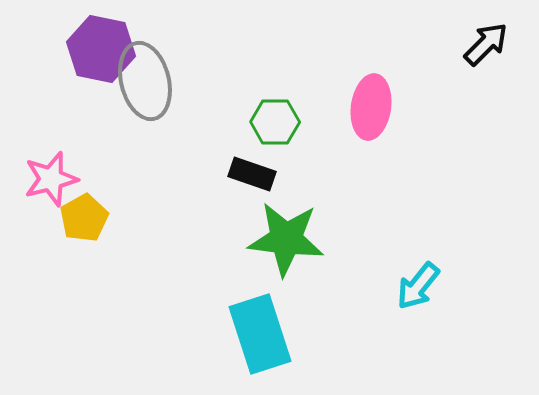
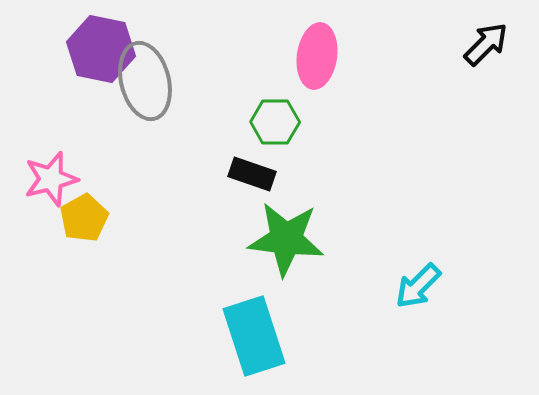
pink ellipse: moved 54 px left, 51 px up
cyan arrow: rotated 6 degrees clockwise
cyan rectangle: moved 6 px left, 2 px down
